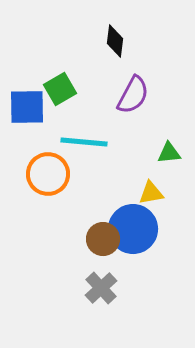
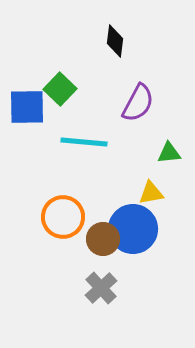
green square: rotated 16 degrees counterclockwise
purple semicircle: moved 5 px right, 8 px down
orange circle: moved 15 px right, 43 px down
